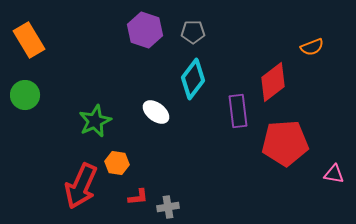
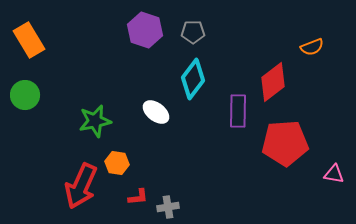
purple rectangle: rotated 8 degrees clockwise
green star: rotated 12 degrees clockwise
